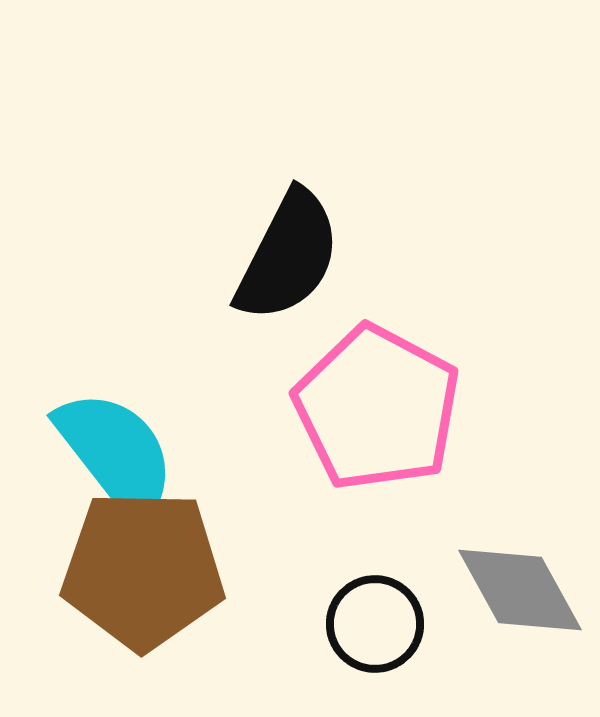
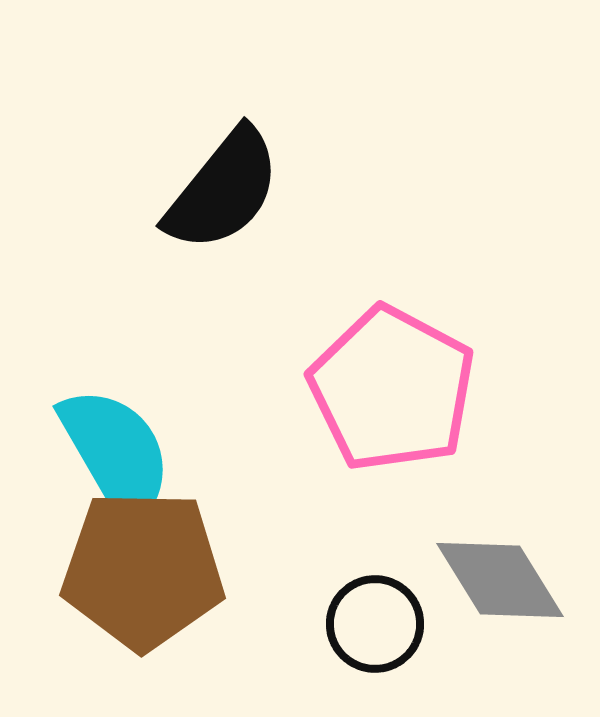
black semicircle: moved 65 px left, 66 px up; rotated 12 degrees clockwise
pink pentagon: moved 15 px right, 19 px up
cyan semicircle: rotated 8 degrees clockwise
gray diamond: moved 20 px left, 10 px up; rotated 3 degrees counterclockwise
